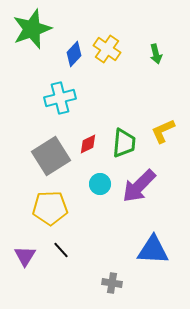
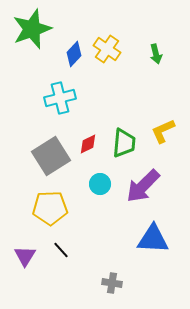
purple arrow: moved 4 px right
blue triangle: moved 11 px up
